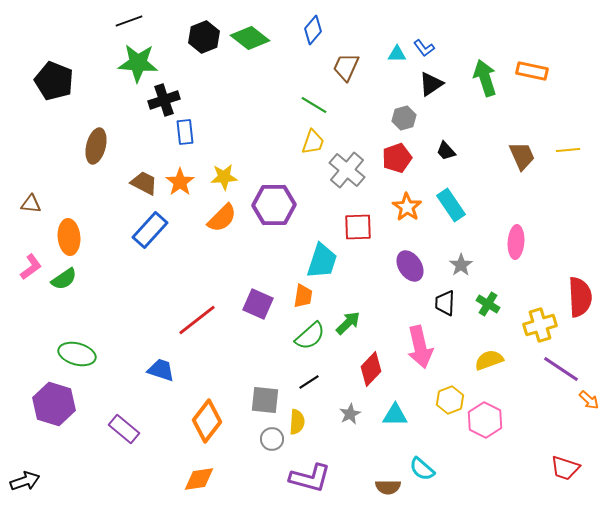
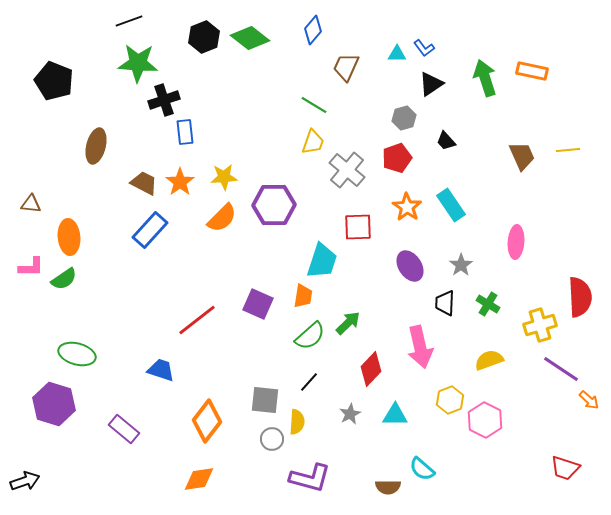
black trapezoid at (446, 151): moved 10 px up
pink L-shape at (31, 267): rotated 36 degrees clockwise
black line at (309, 382): rotated 15 degrees counterclockwise
